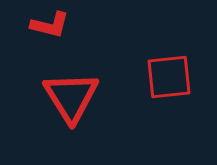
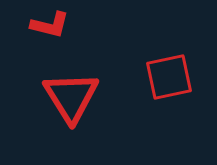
red square: rotated 6 degrees counterclockwise
